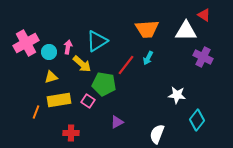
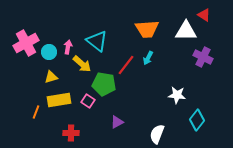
cyan triangle: rotated 50 degrees counterclockwise
